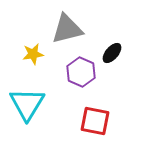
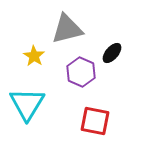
yellow star: moved 1 px right, 2 px down; rotated 30 degrees counterclockwise
